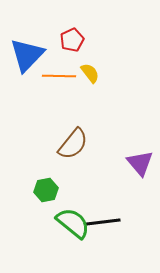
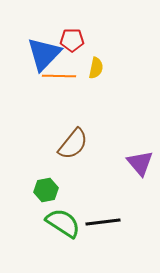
red pentagon: rotated 25 degrees clockwise
blue triangle: moved 17 px right, 1 px up
yellow semicircle: moved 6 px right, 5 px up; rotated 50 degrees clockwise
green semicircle: moved 10 px left; rotated 6 degrees counterclockwise
